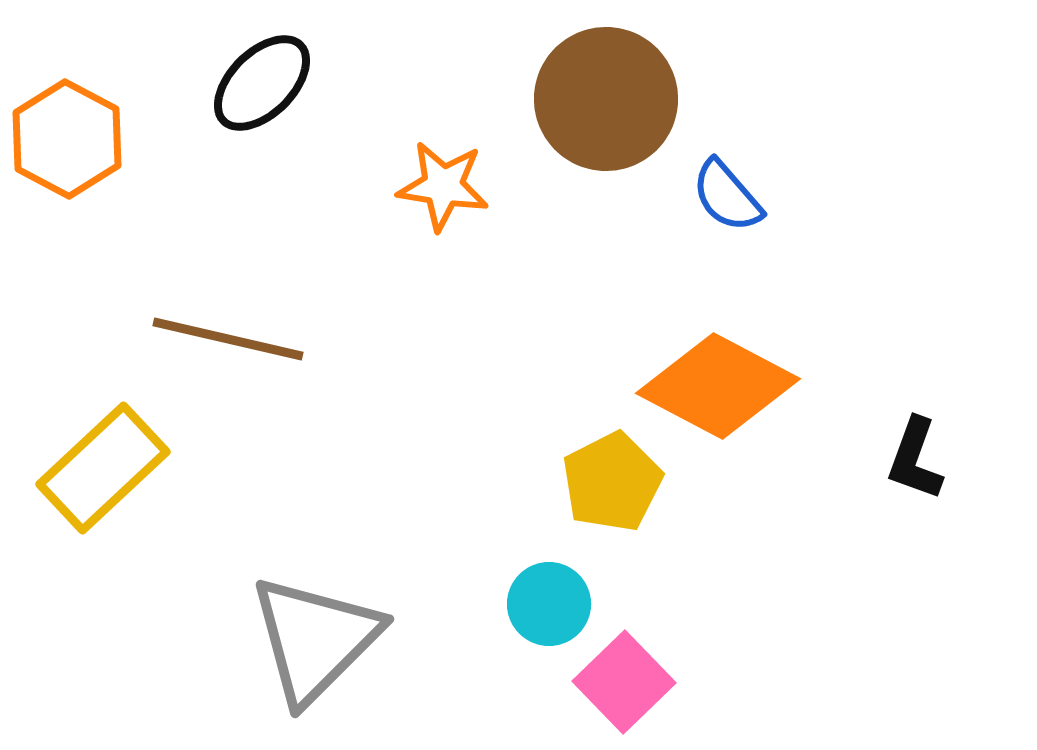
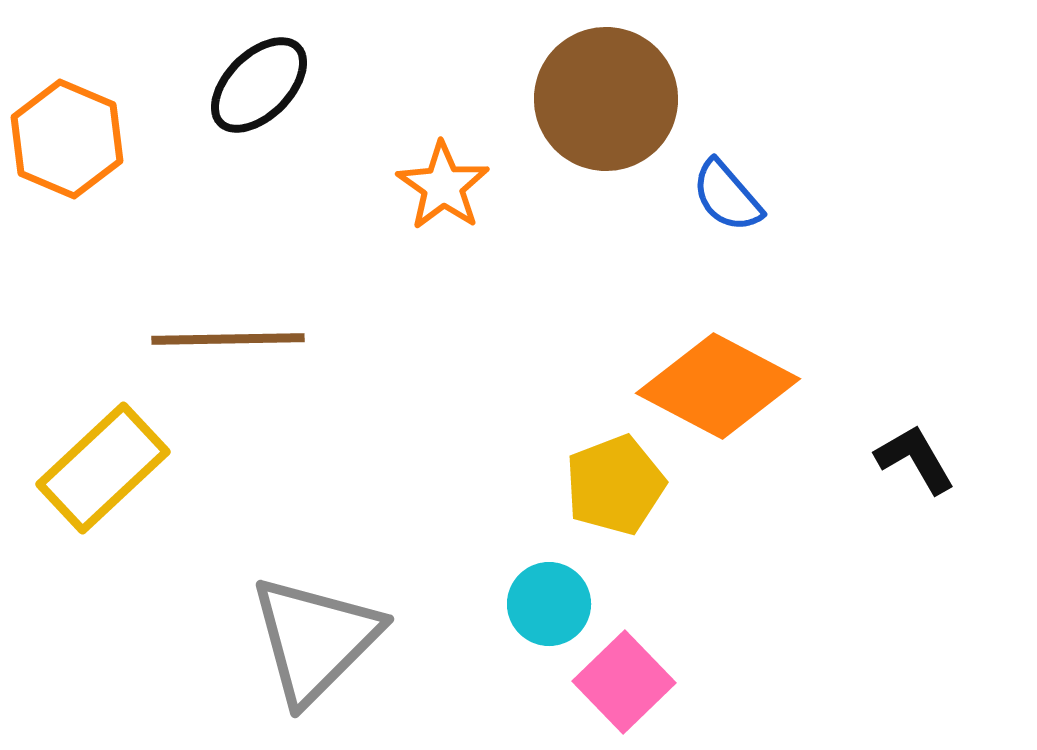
black ellipse: moved 3 px left, 2 px down
orange hexagon: rotated 5 degrees counterclockwise
orange star: rotated 26 degrees clockwise
brown line: rotated 14 degrees counterclockwise
black L-shape: rotated 130 degrees clockwise
yellow pentagon: moved 3 px right, 3 px down; rotated 6 degrees clockwise
